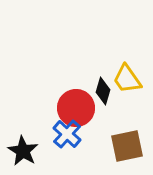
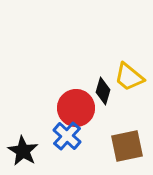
yellow trapezoid: moved 2 px right, 2 px up; rotated 16 degrees counterclockwise
blue cross: moved 2 px down
